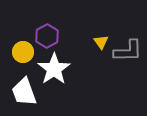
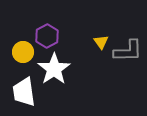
white trapezoid: rotated 12 degrees clockwise
